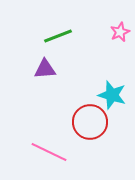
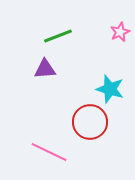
cyan star: moved 2 px left, 6 px up
